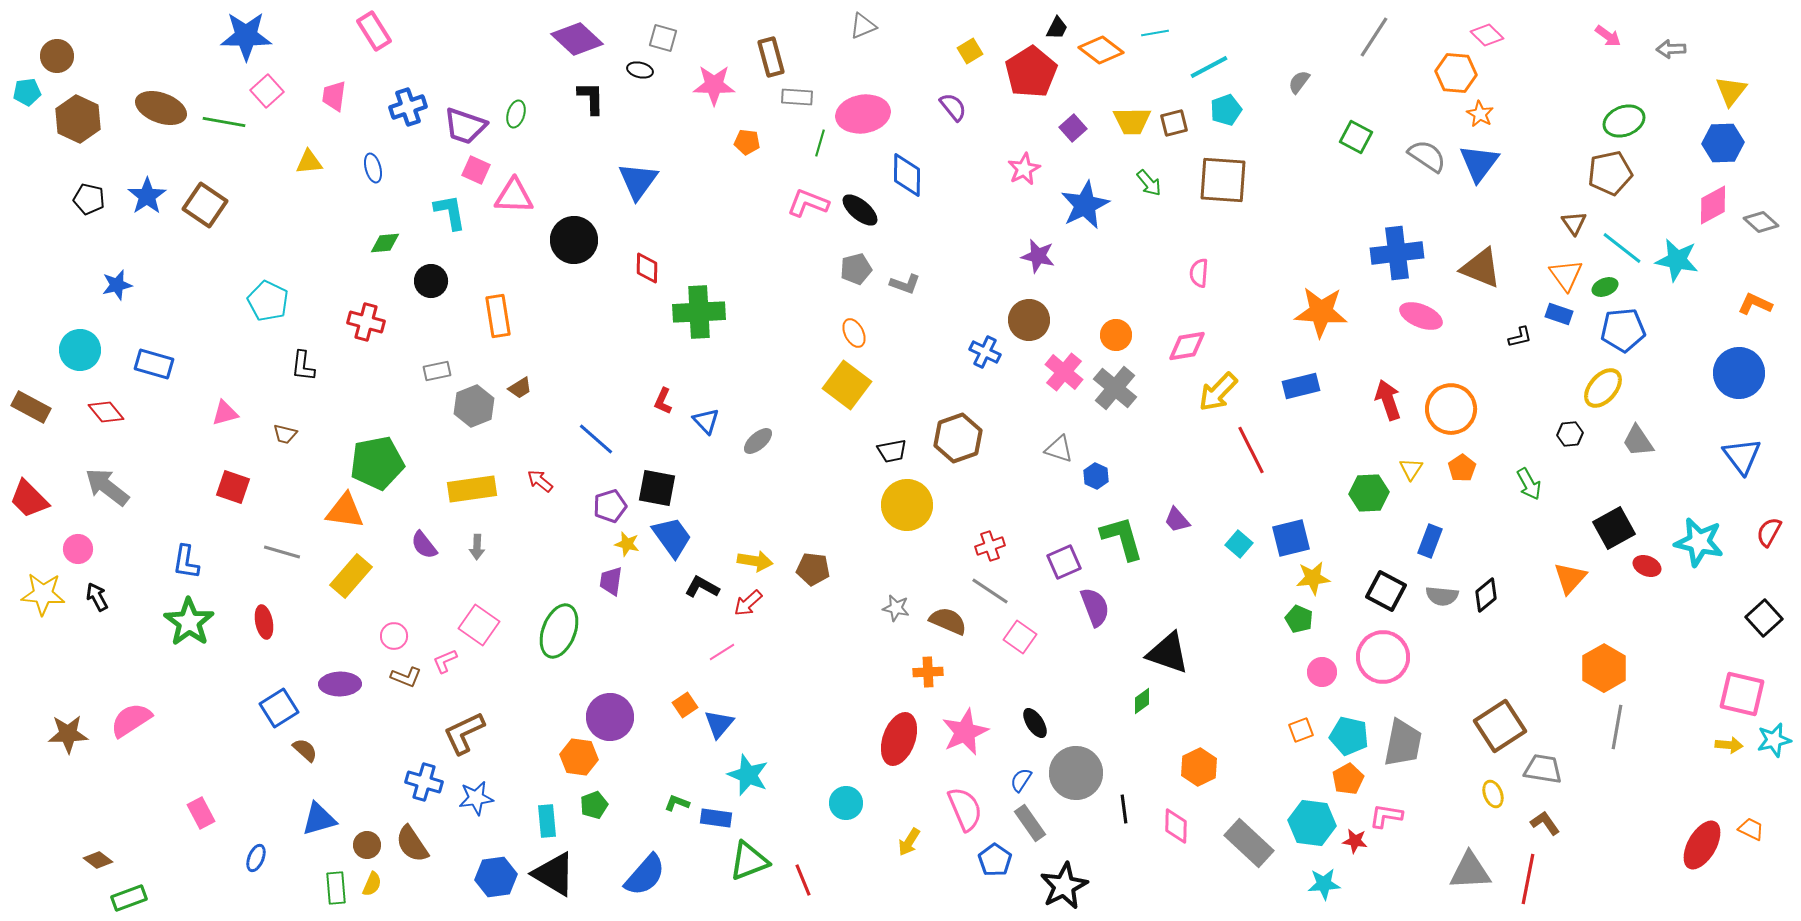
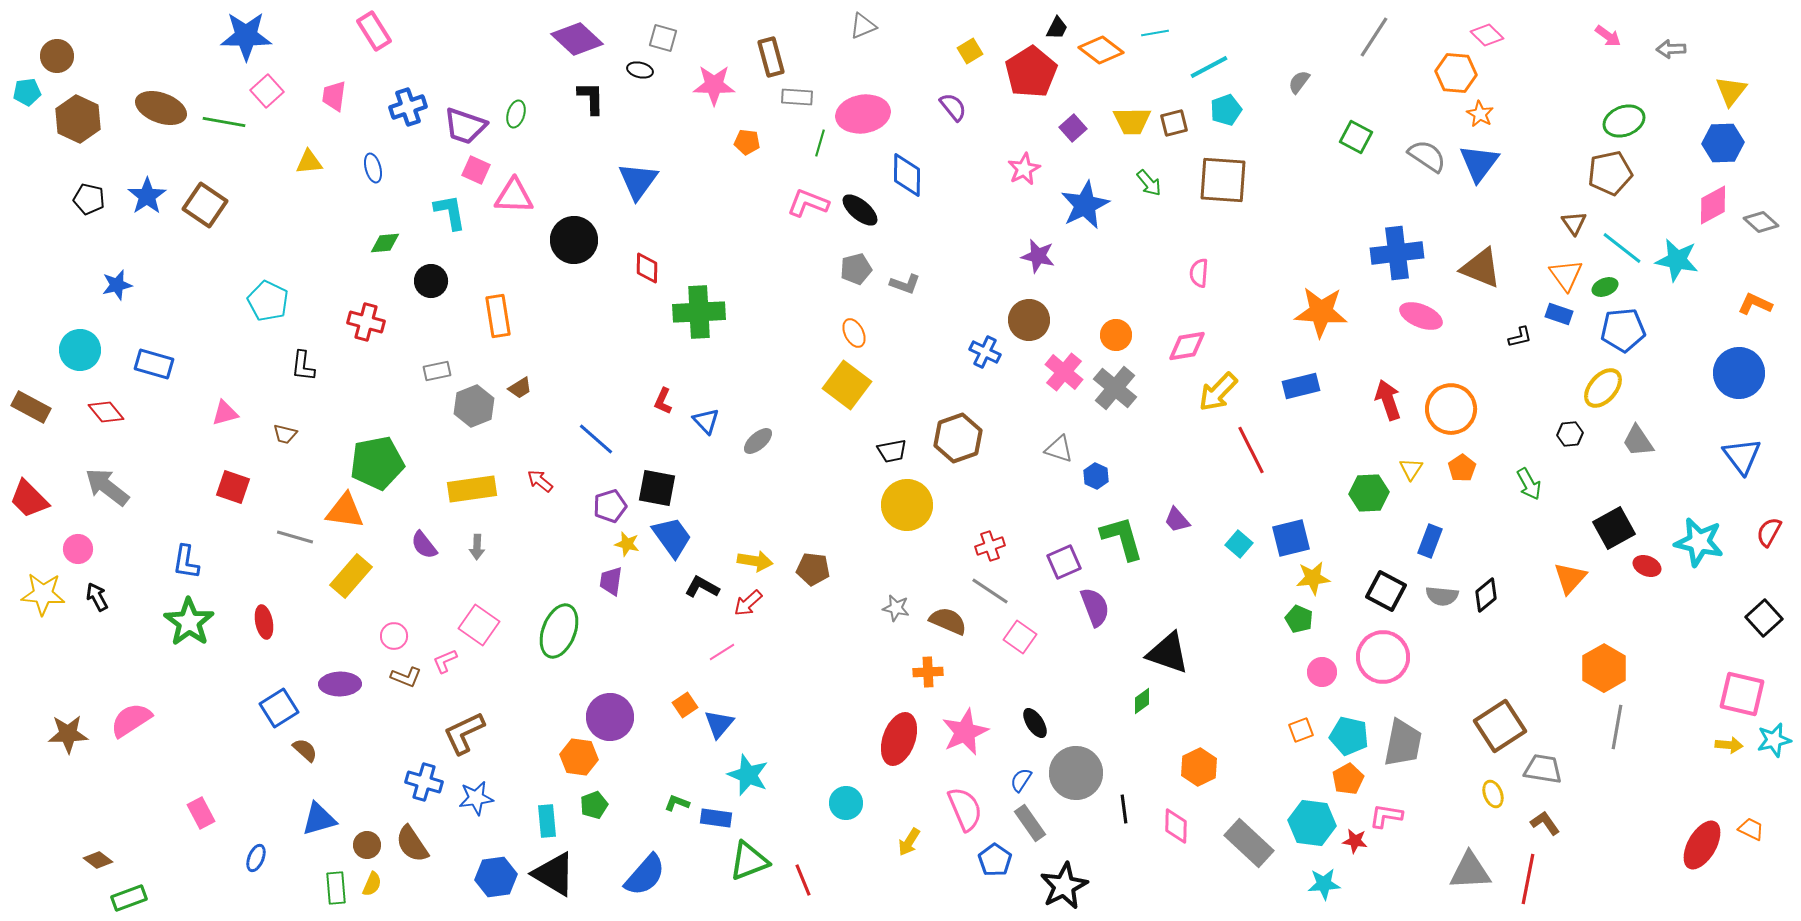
gray line at (282, 552): moved 13 px right, 15 px up
